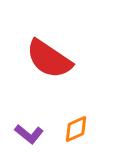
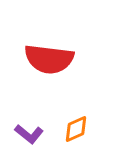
red semicircle: rotated 27 degrees counterclockwise
